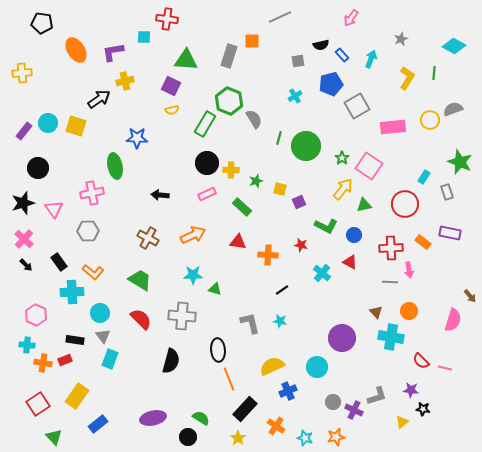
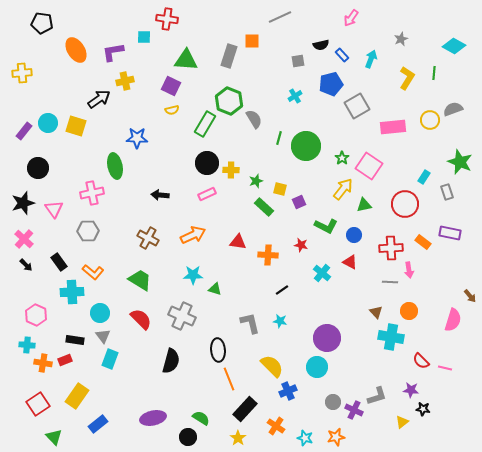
green rectangle at (242, 207): moved 22 px right
gray cross at (182, 316): rotated 20 degrees clockwise
purple circle at (342, 338): moved 15 px left
yellow semicircle at (272, 366): rotated 70 degrees clockwise
